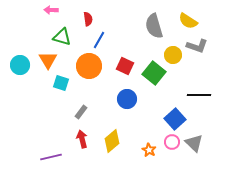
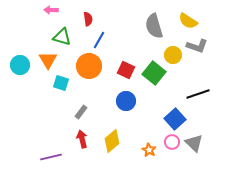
red square: moved 1 px right, 4 px down
black line: moved 1 px left, 1 px up; rotated 20 degrees counterclockwise
blue circle: moved 1 px left, 2 px down
